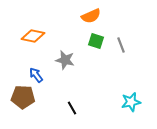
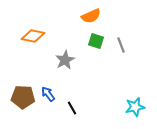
gray star: rotated 30 degrees clockwise
blue arrow: moved 12 px right, 19 px down
cyan star: moved 4 px right, 5 px down
